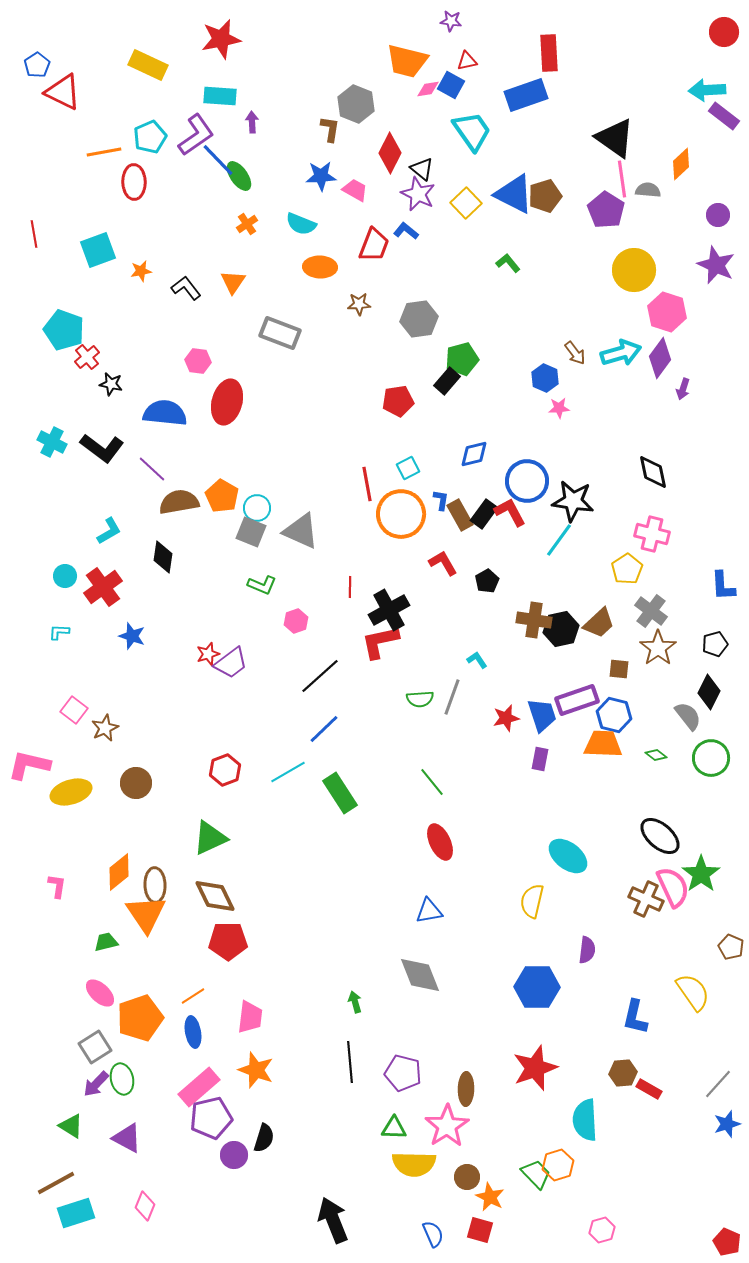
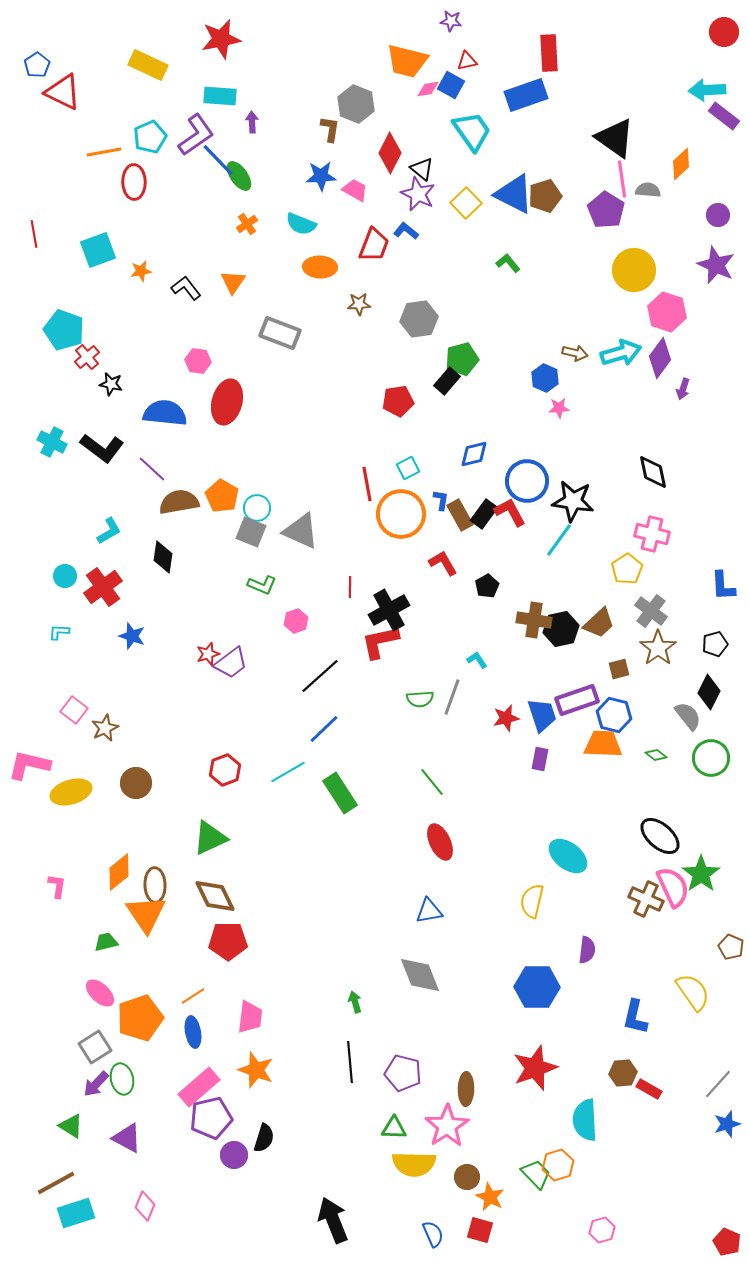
brown arrow at (575, 353): rotated 40 degrees counterclockwise
black pentagon at (487, 581): moved 5 px down
brown square at (619, 669): rotated 20 degrees counterclockwise
